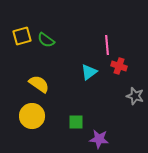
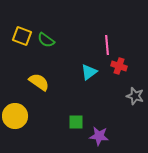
yellow square: rotated 36 degrees clockwise
yellow semicircle: moved 2 px up
yellow circle: moved 17 px left
purple star: moved 3 px up
